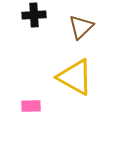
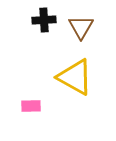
black cross: moved 10 px right, 5 px down
brown triangle: rotated 16 degrees counterclockwise
